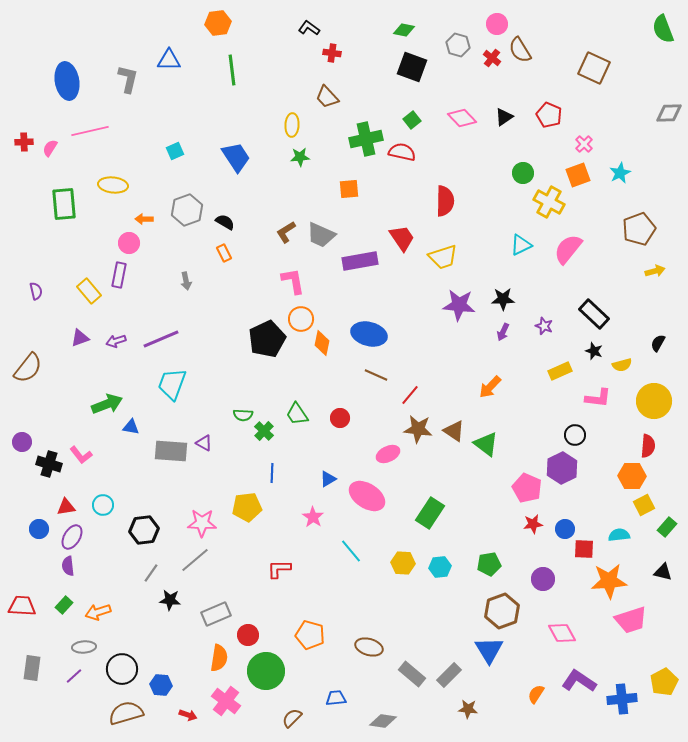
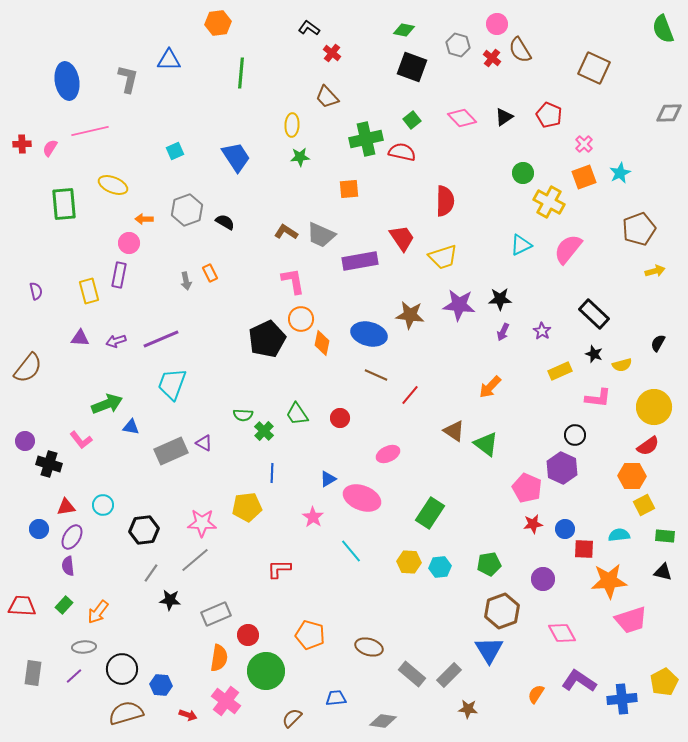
red cross at (332, 53): rotated 30 degrees clockwise
green line at (232, 70): moved 9 px right, 3 px down; rotated 12 degrees clockwise
red cross at (24, 142): moved 2 px left, 2 px down
orange square at (578, 175): moved 6 px right, 2 px down
yellow ellipse at (113, 185): rotated 16 degrees clockwise
brown L-shape at (286, 232): rotated 65 degrees clockwise
orange rectangle at (224, 253): moved 14 px left, 20 px down
yellow rectangle at (89, 291): rotated 25 degrees clockwise
black star at (503, 299): moved 3 px left
purple star at (544, 326): moved 2 px left, 5 px down; rotated 12 degrees clockwise
purple triangle at (80, 338): rotated 24 degrees clockwise
black star at (594, 351): moved 3 px down
yellow circle at (654, 401): moved 6 px down
brown star at (418, 429): moved 8 px left, 114 px up
purple circle at (22, 442): moved 3 px right, 1 px up
red semicircle at (648, 446): rotated 50 degrees clockwise
gray rectangle at (171, 451): rotated 28 degrees counterclockwise
pink L-shape at (81, 455): moved 15 px up
purple hexagon at (562, 468): rotated 8 degrees counterclockwise
pink ellipse at (367, 496): moved 5 px left, 2 px down; rotated 12 degrees counterclockwise
green rectangle at (667, 527): moved 2 px left, 9 px down; rotated 54 degrees clockwise
yellow hexagon at (403, 563): moved 6 px right, 1 px up
orange arrow at (98, 612): rotated 35 degrees counterclockwise
gray rectangle at (32, 668): moved 1 px right, 5 px down
